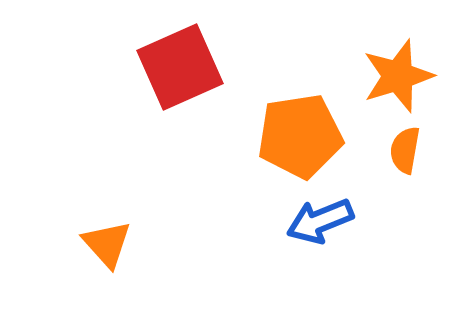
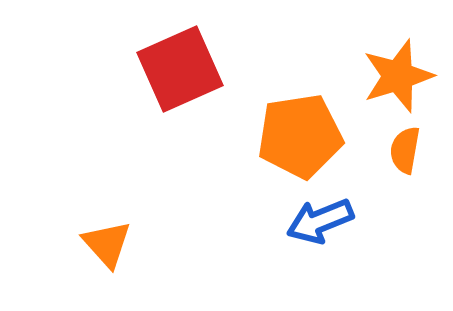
red square: moved 2 px down
